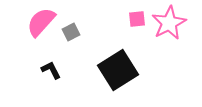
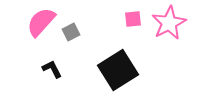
pink square: moved 4 px left
black L-shape: moved 1 px right, 1 px up
